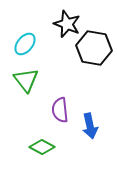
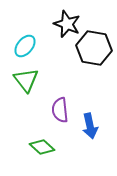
cyan ellipse: moved 2 px down
green diamond: rotated 15 degrees clockwise
